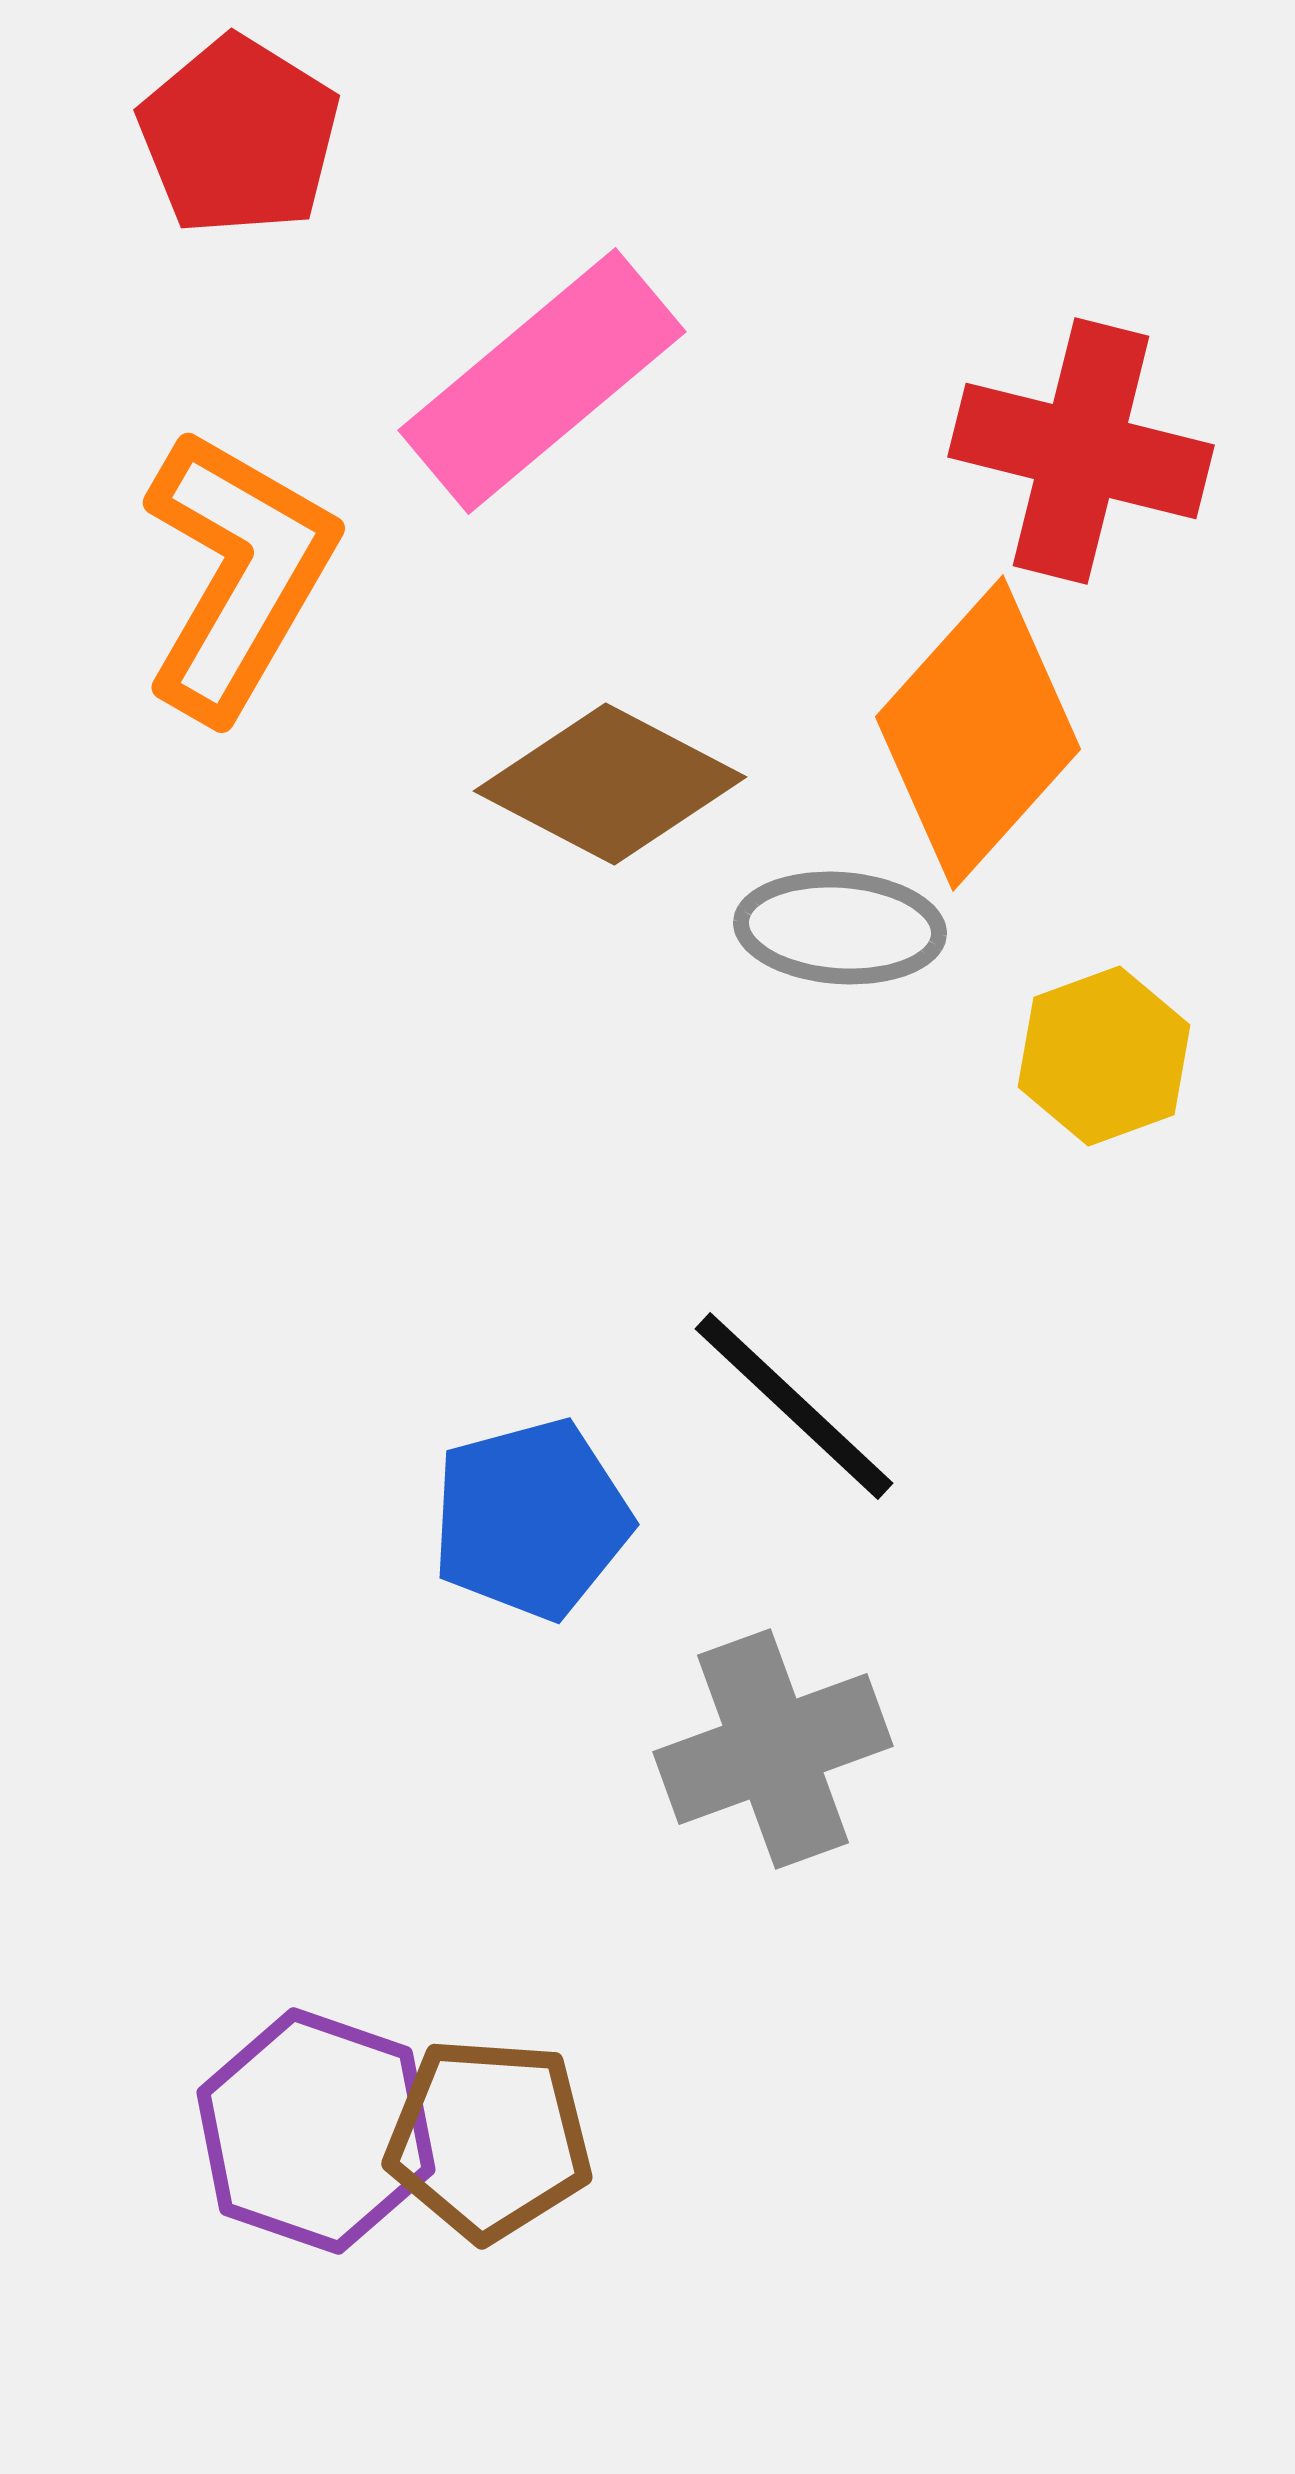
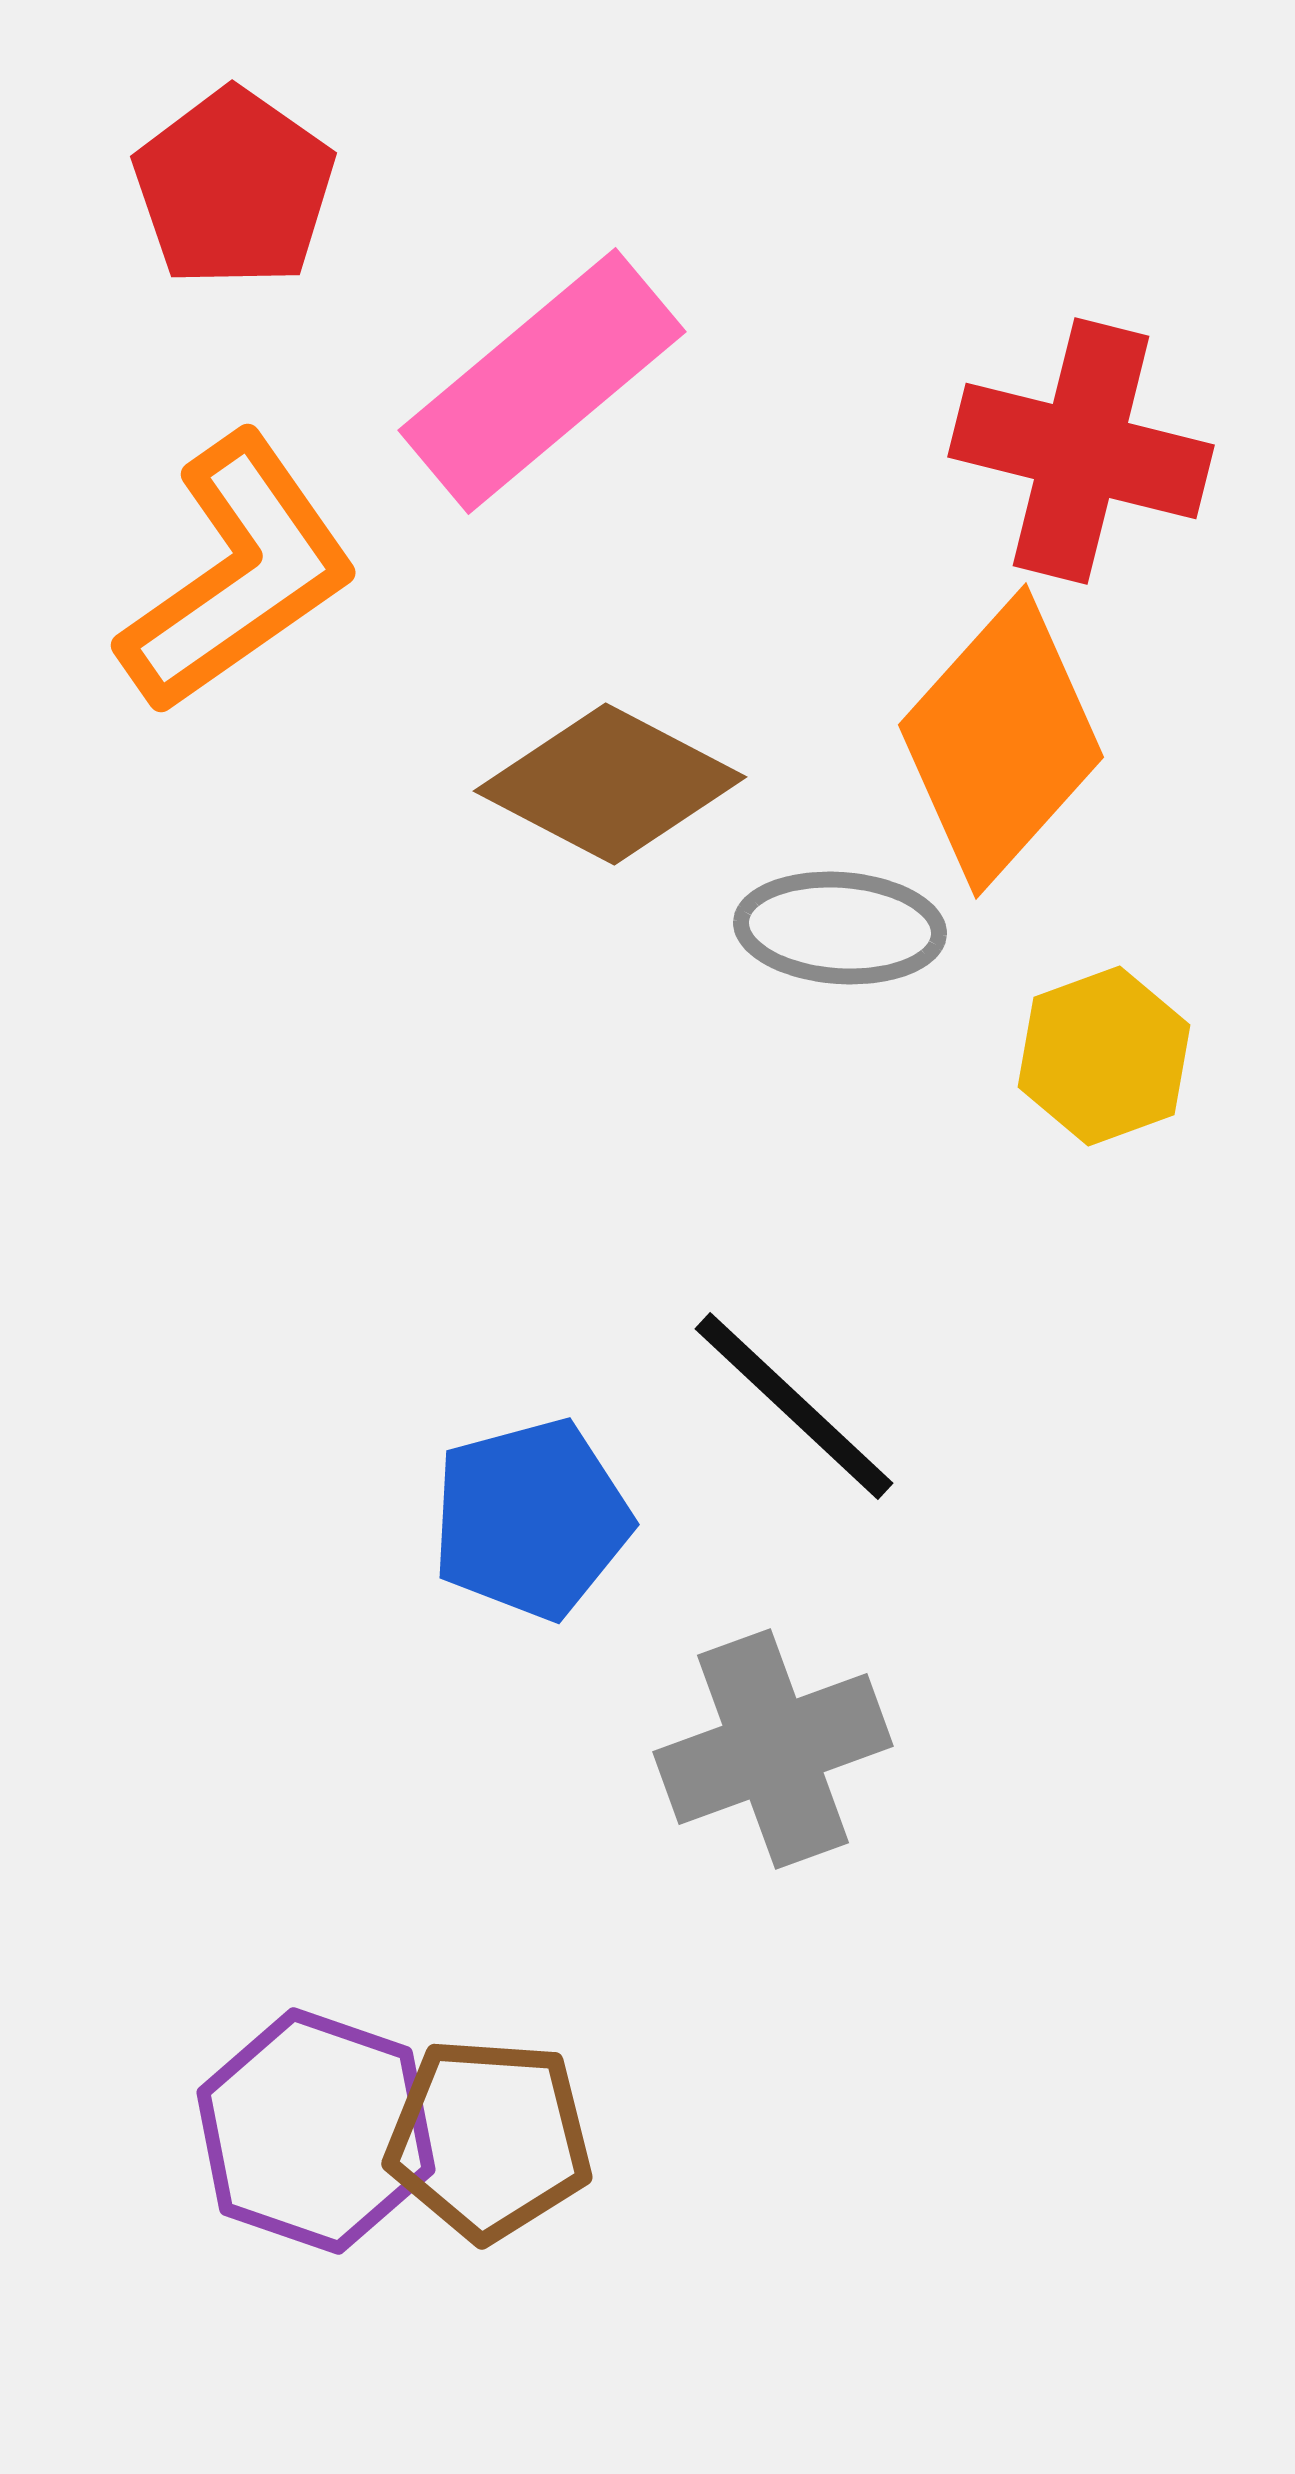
red pentagon: moved 5 px left, 52 px down; rotated 3 degrees clockwise
orange L-shape: rotated 25 degrees clockwise
orange diamond: moved 23 px right, 8 px down
